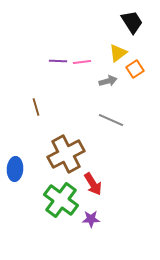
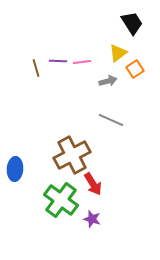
black trapezoid: moved 1 px down
brown line: moved 39 px up
brown cross: moved 6 px right, 1 px down
purple star: moved 1 px right; rotated 18 degrees clockwise
